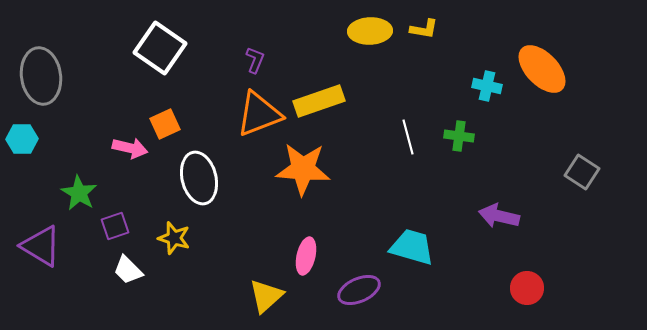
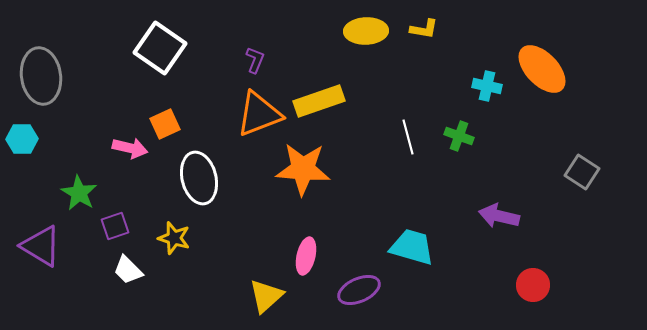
yellow ellipse: moved 4 px left
green cross: rotated 12 degrees clockwise
red circle: moved 6 px right, 3 px up
